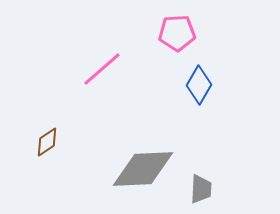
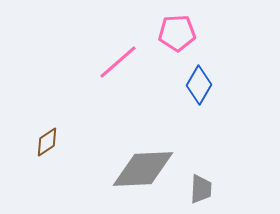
pink line: moved 16 px right, 7 px up
